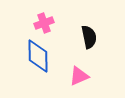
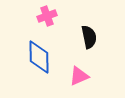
pink cross: moved 3 px right, 7 px up
blue diamond: moved 1 px right, 1 px down
